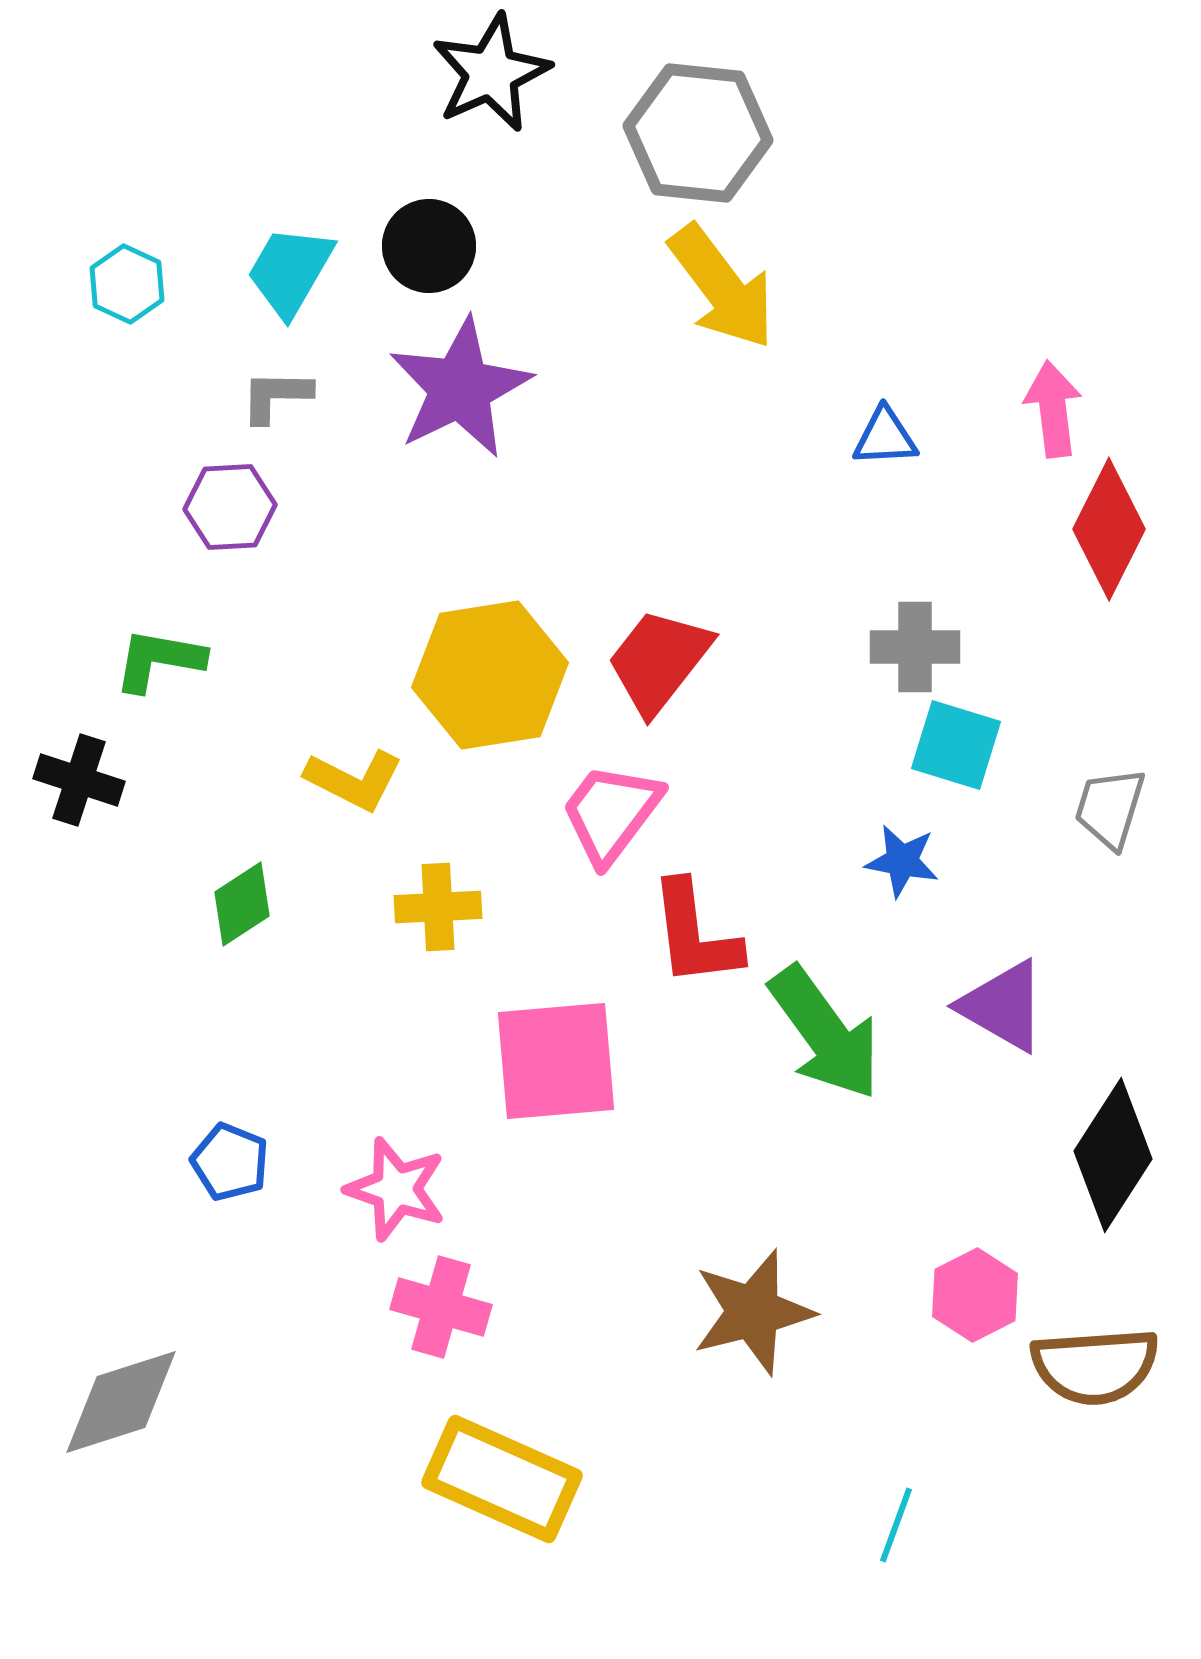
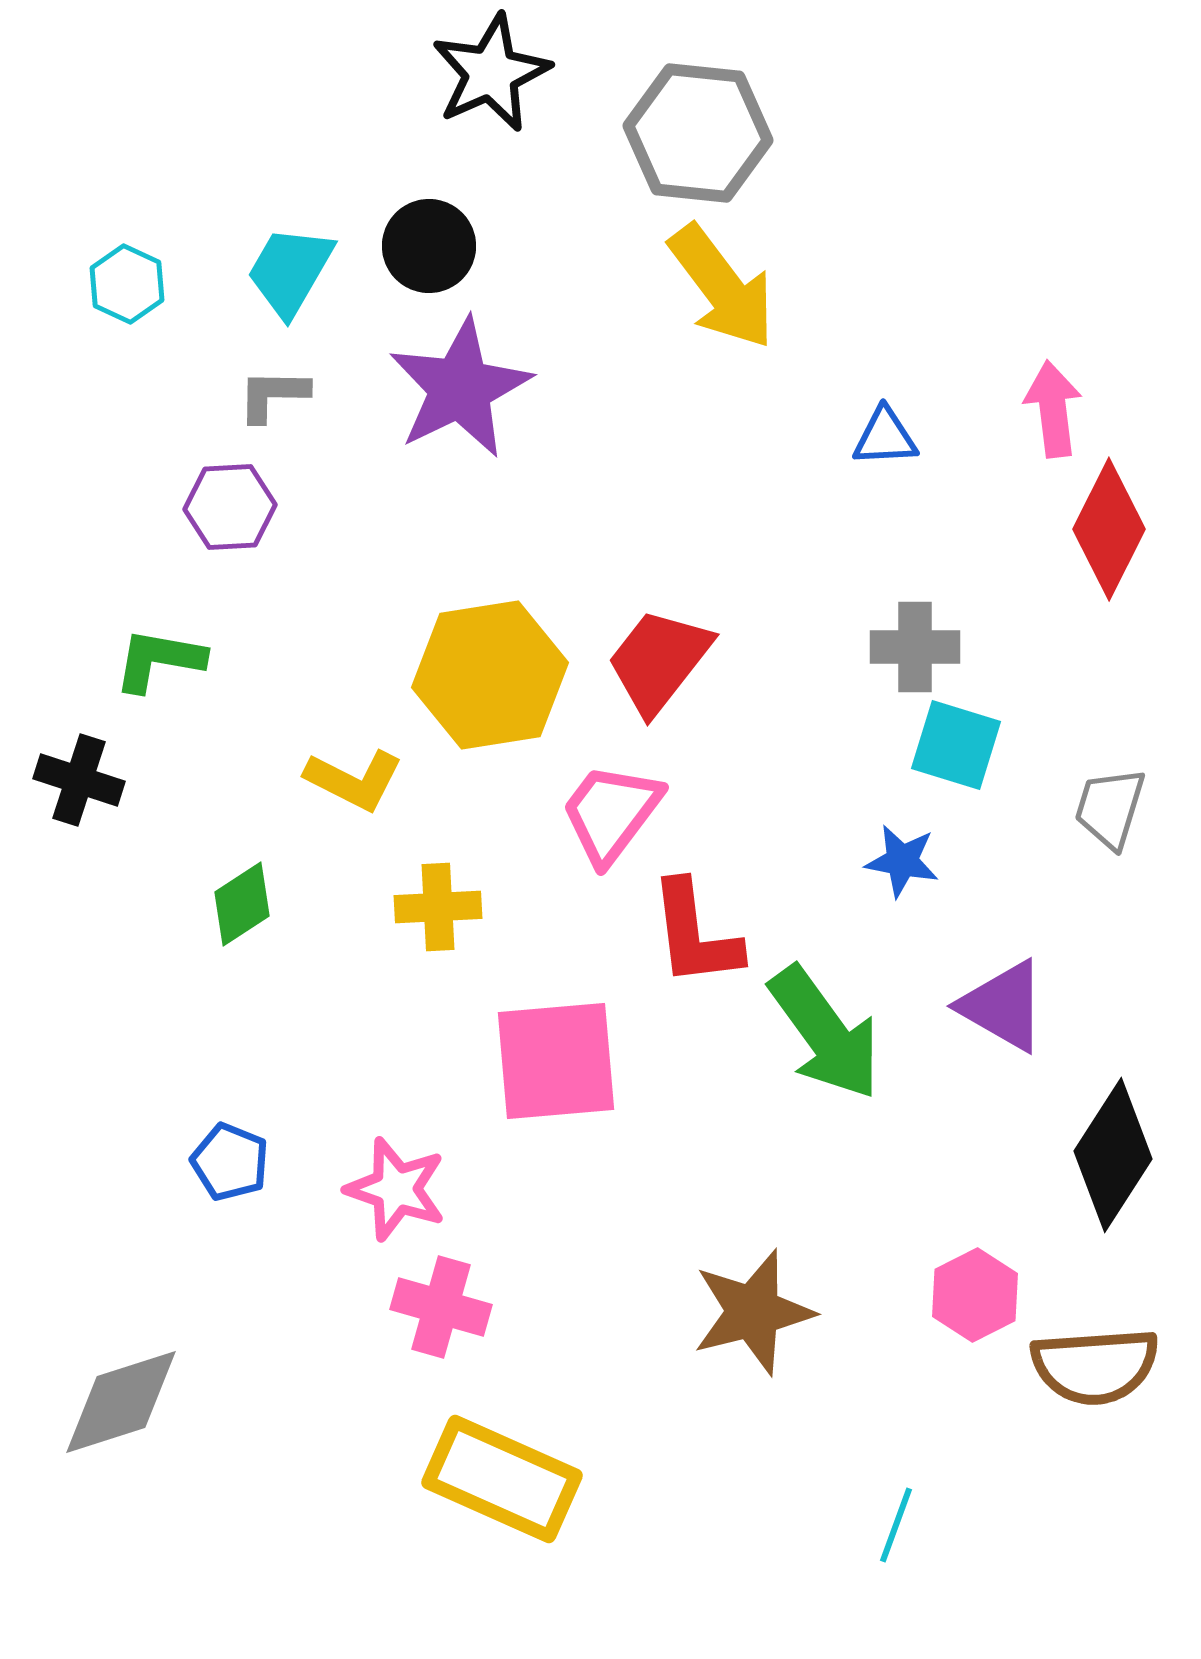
gray L-shape: moved 3 px left, 1 px up
